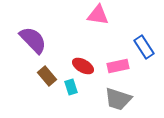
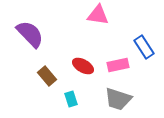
purple semicircle: moved 3 px left, 6 px up
pink rectangle: moved 1 px up
cyan rectangle: moved 12 px down
